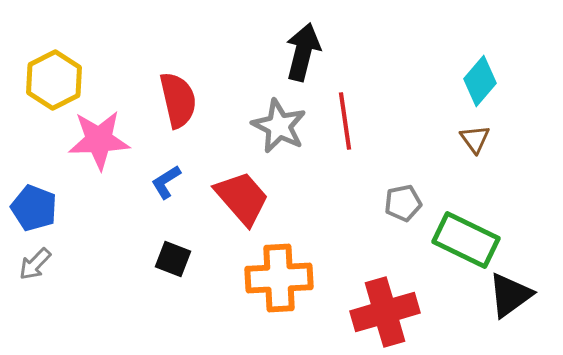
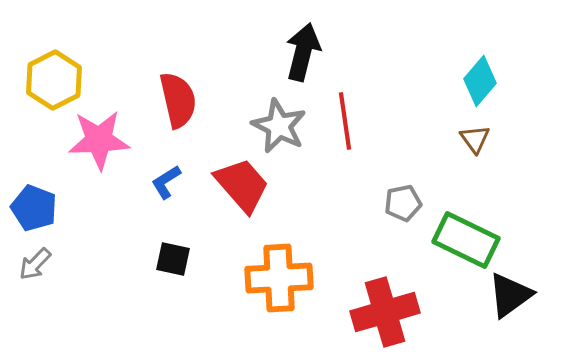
red trapezoid: moved 13 px up
black square: rotated 9 degrees counterclockwise
